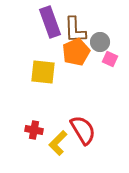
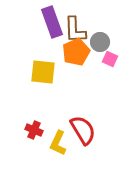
purple rectangle: moved 2 px right
red cross: rotated 12 degrees clockwise
yellow L-shape: rotated 20 degrees counterclockwise
